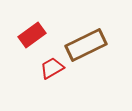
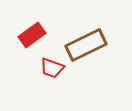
red trapezoid: rotated 130 degrees counterclockwise
